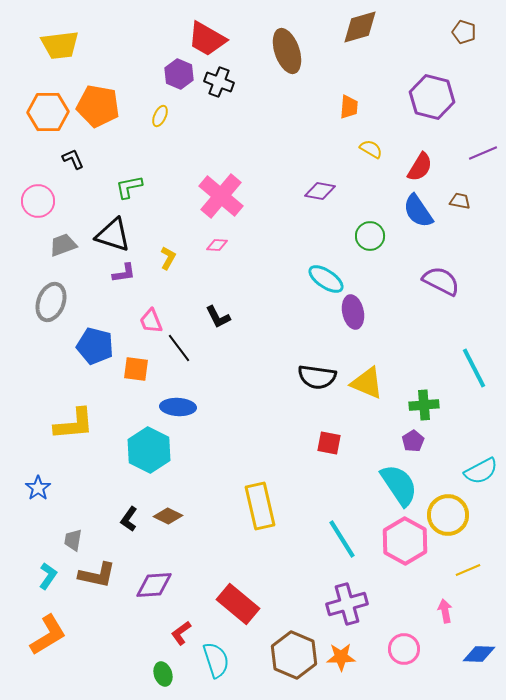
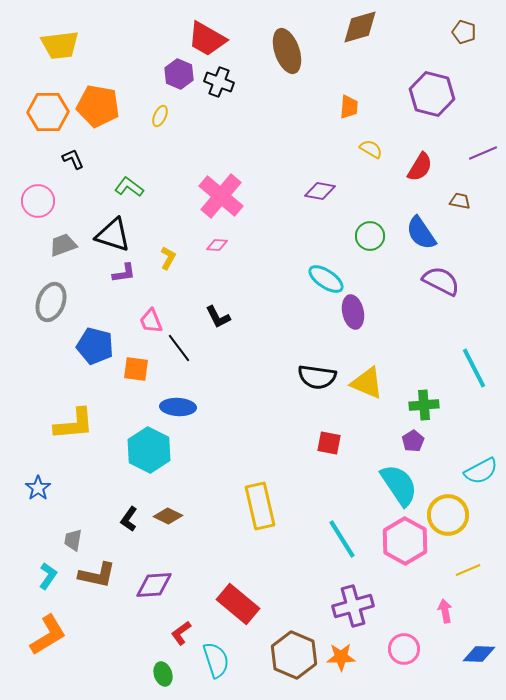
purple hexagon at (432, 97): moved 3 px up
green L-shape at (129, 187): rotated 48 degrees clockwise
blue semicircle at (418, 211): moved 3 px right, 22 px down
purple cross at (347, 604): moved 6 px right, 2 px down
